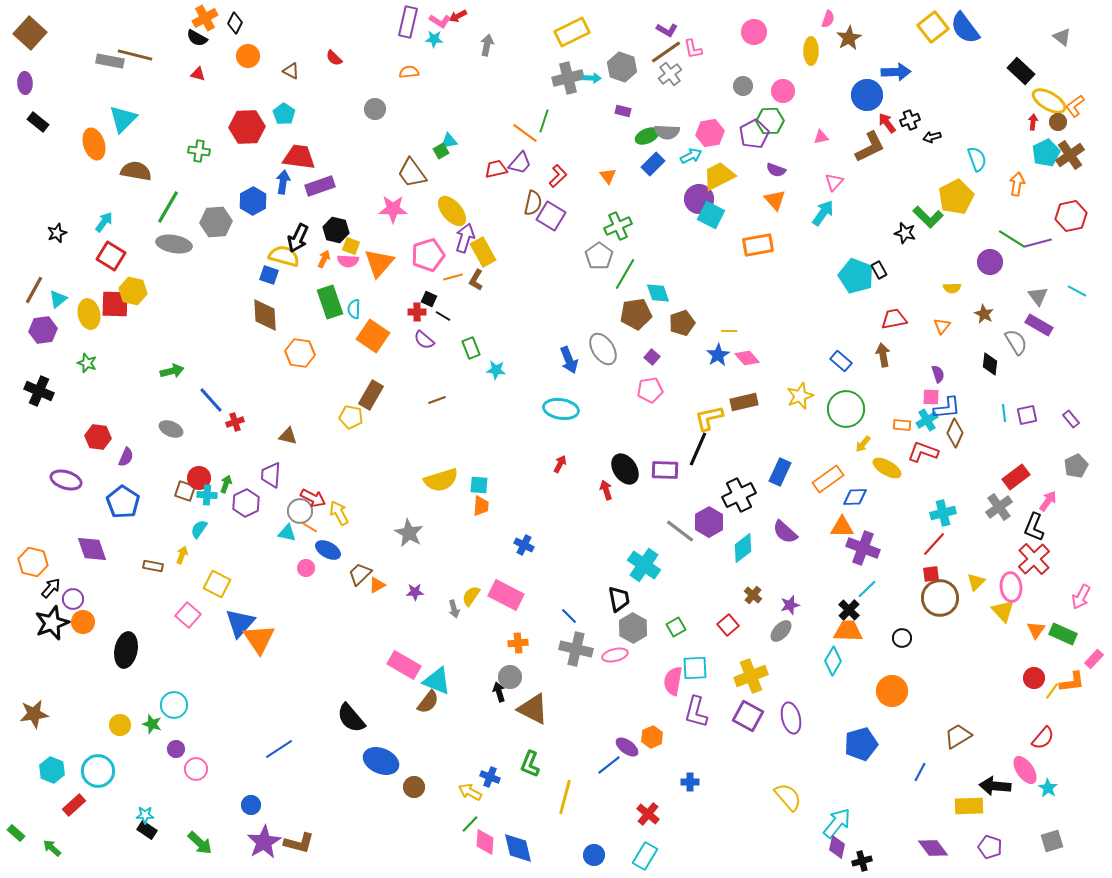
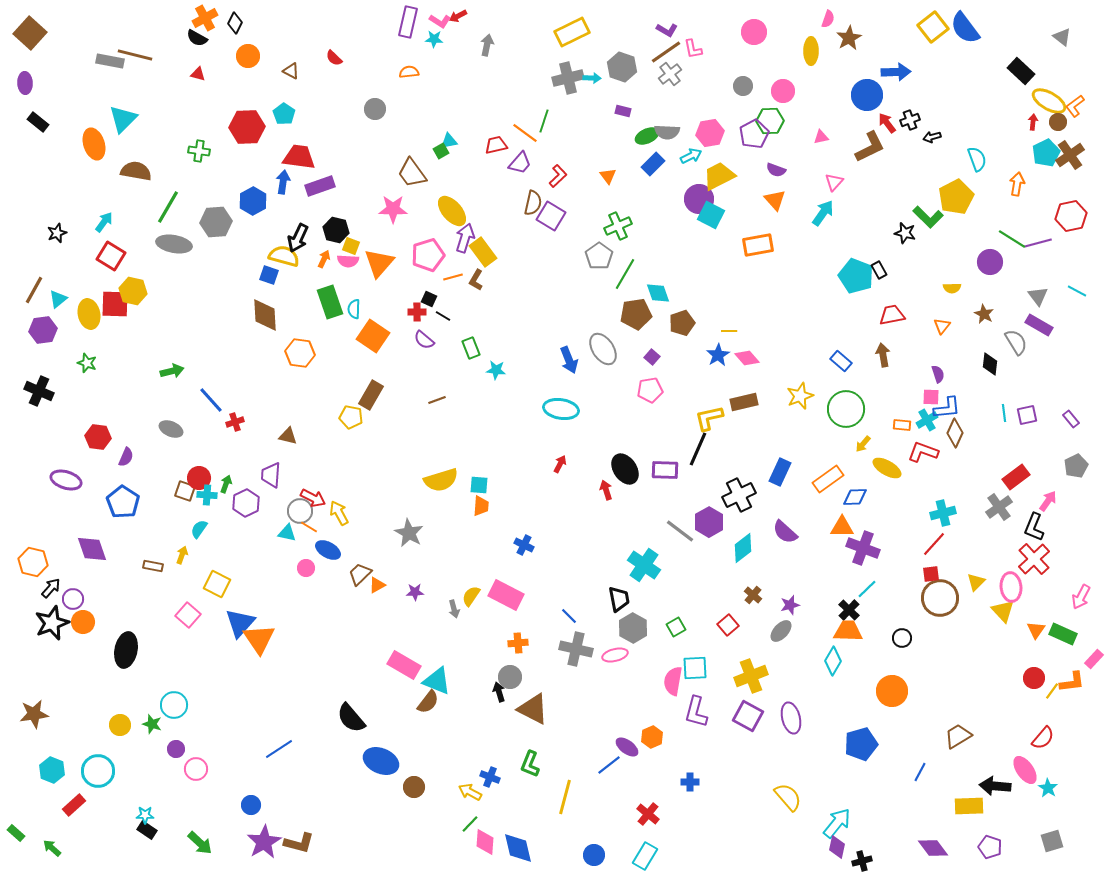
red trapezoid at (496, 169): moved 24 px up
yellow rectangle at (483, 252): rotated 8 degrees counterclockwise
red trapezoid at (894, 319): moved 2 px left, 4 px up
